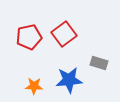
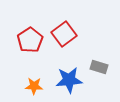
red pentagon: moved 1 px right, 3 px down; rotated 20 degrees counterclockwise
gray rectangle: moved 4 px down
